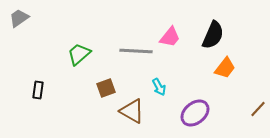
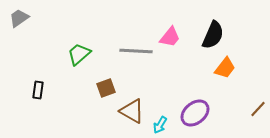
cyan arrow: moved 1 px right, 38 px down; rotated 60 degrees clockwise
